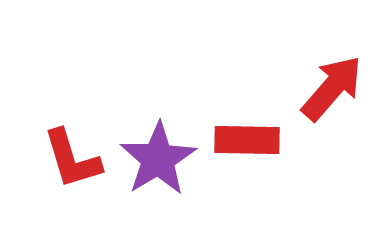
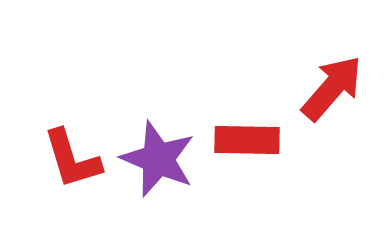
purple star: rotated 18 degrees counterclockwise
